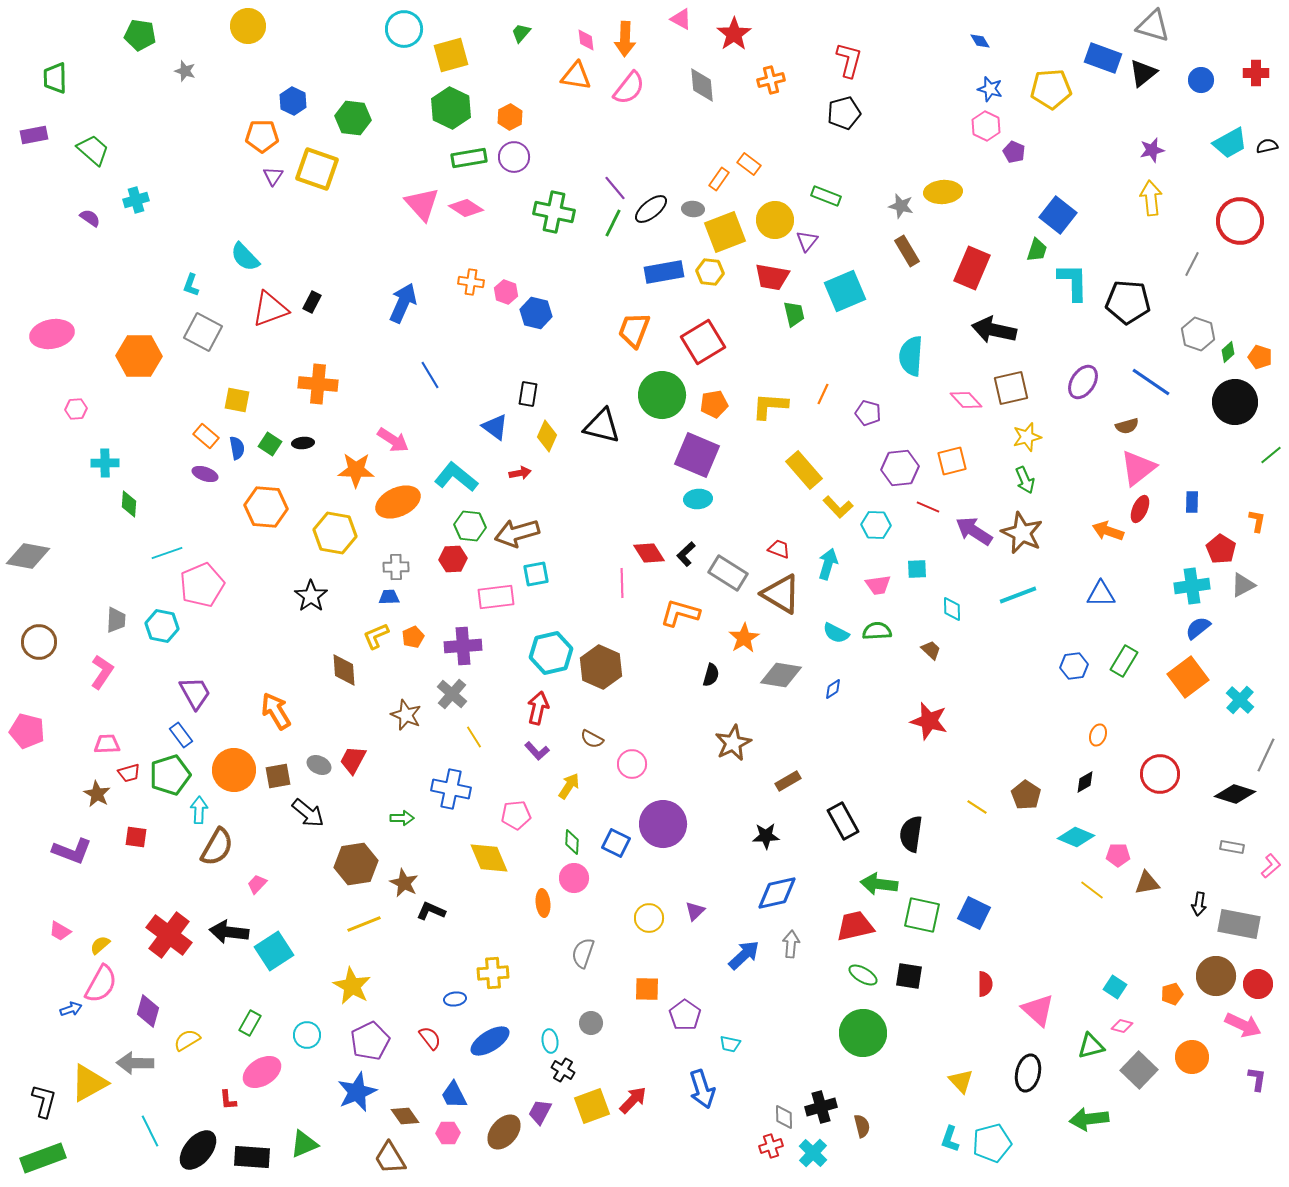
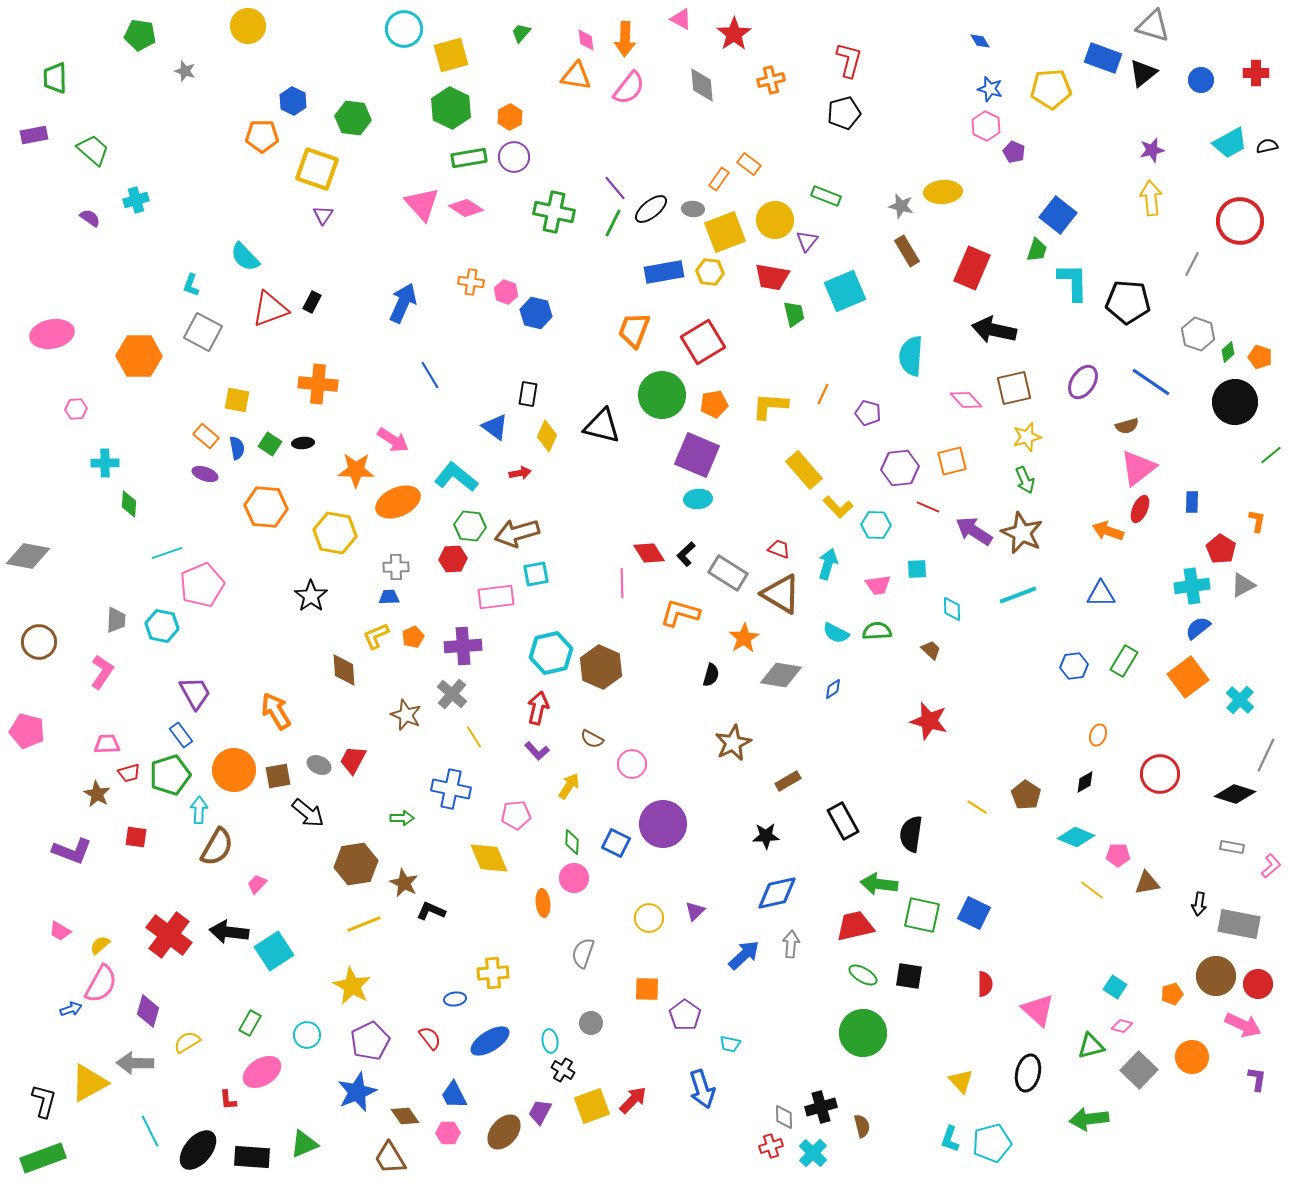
purple triangle at (273, 176): moved 50 px right, 39 px down
brown square at (1011, 388): moved 3 px right
yellow semicircle at (187, 1040): moved 2 px down
